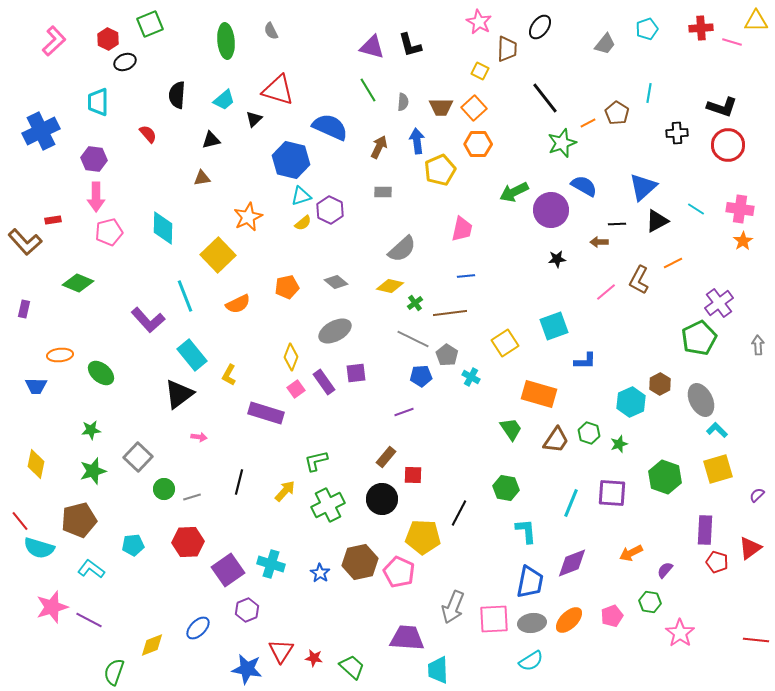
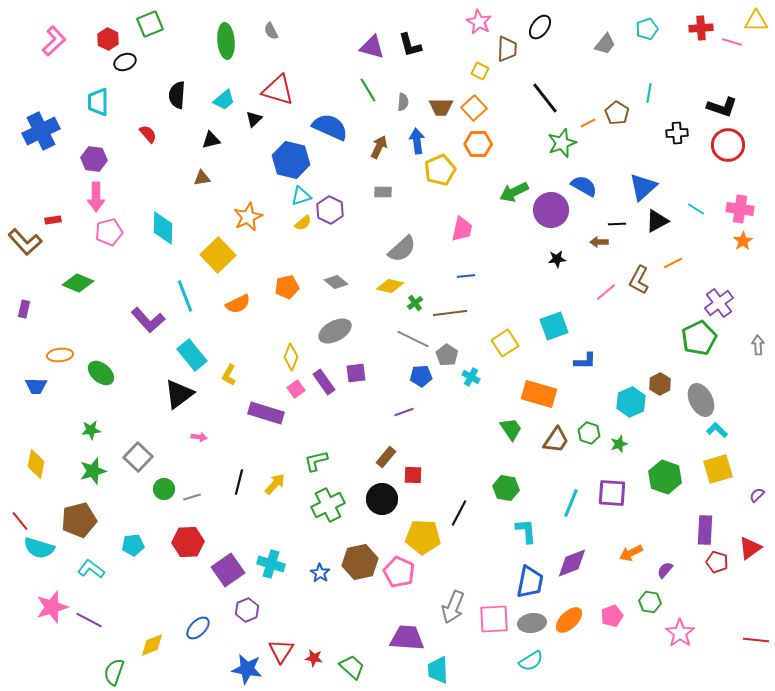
yellow arrow at (285, 491): moved 10 px left, 7 px up
